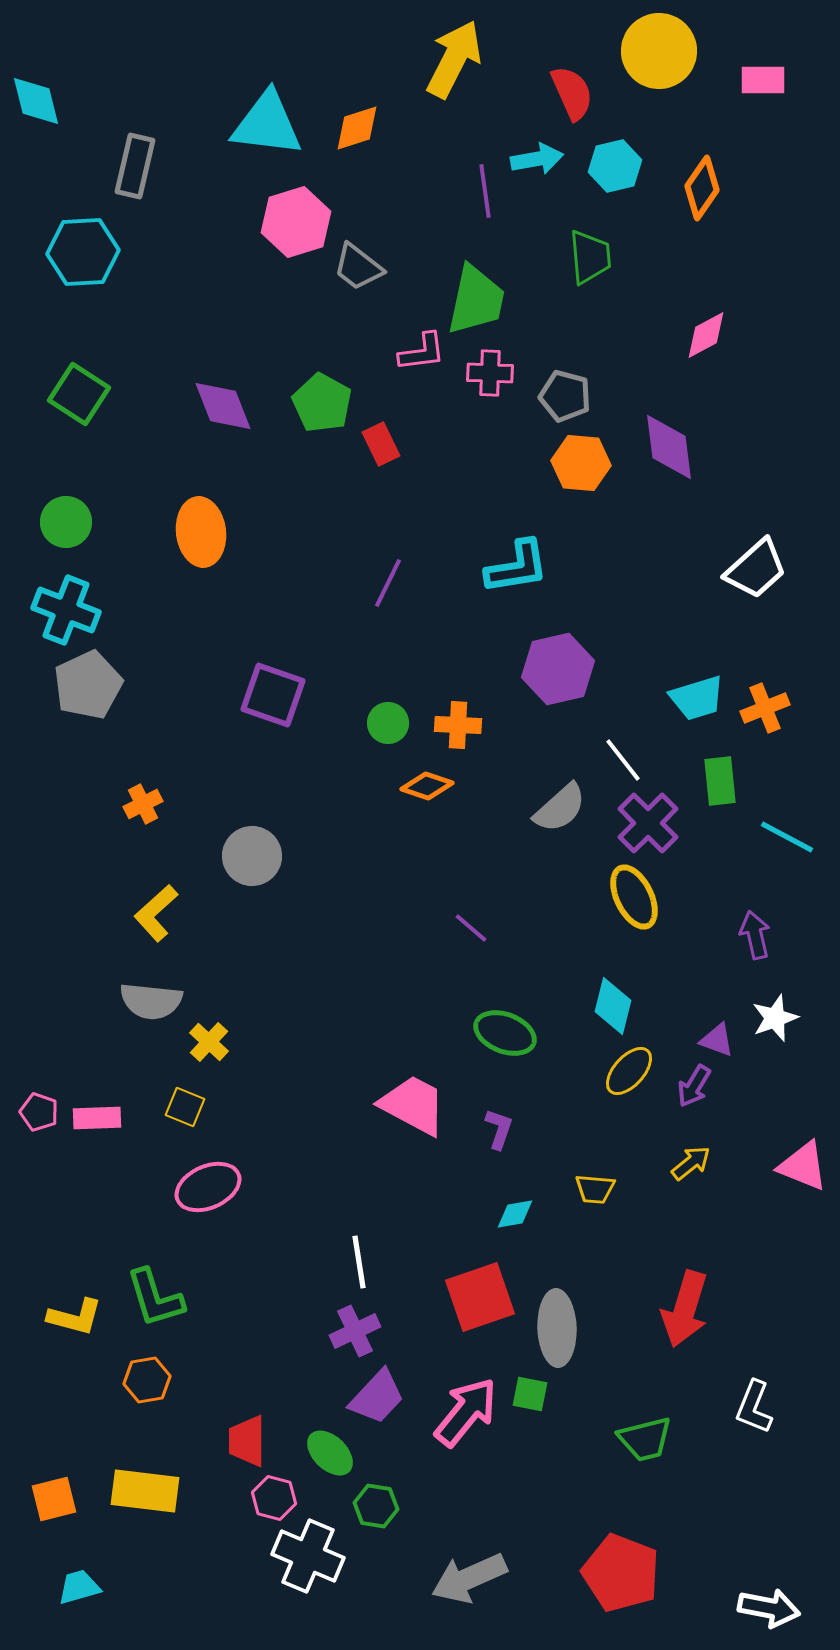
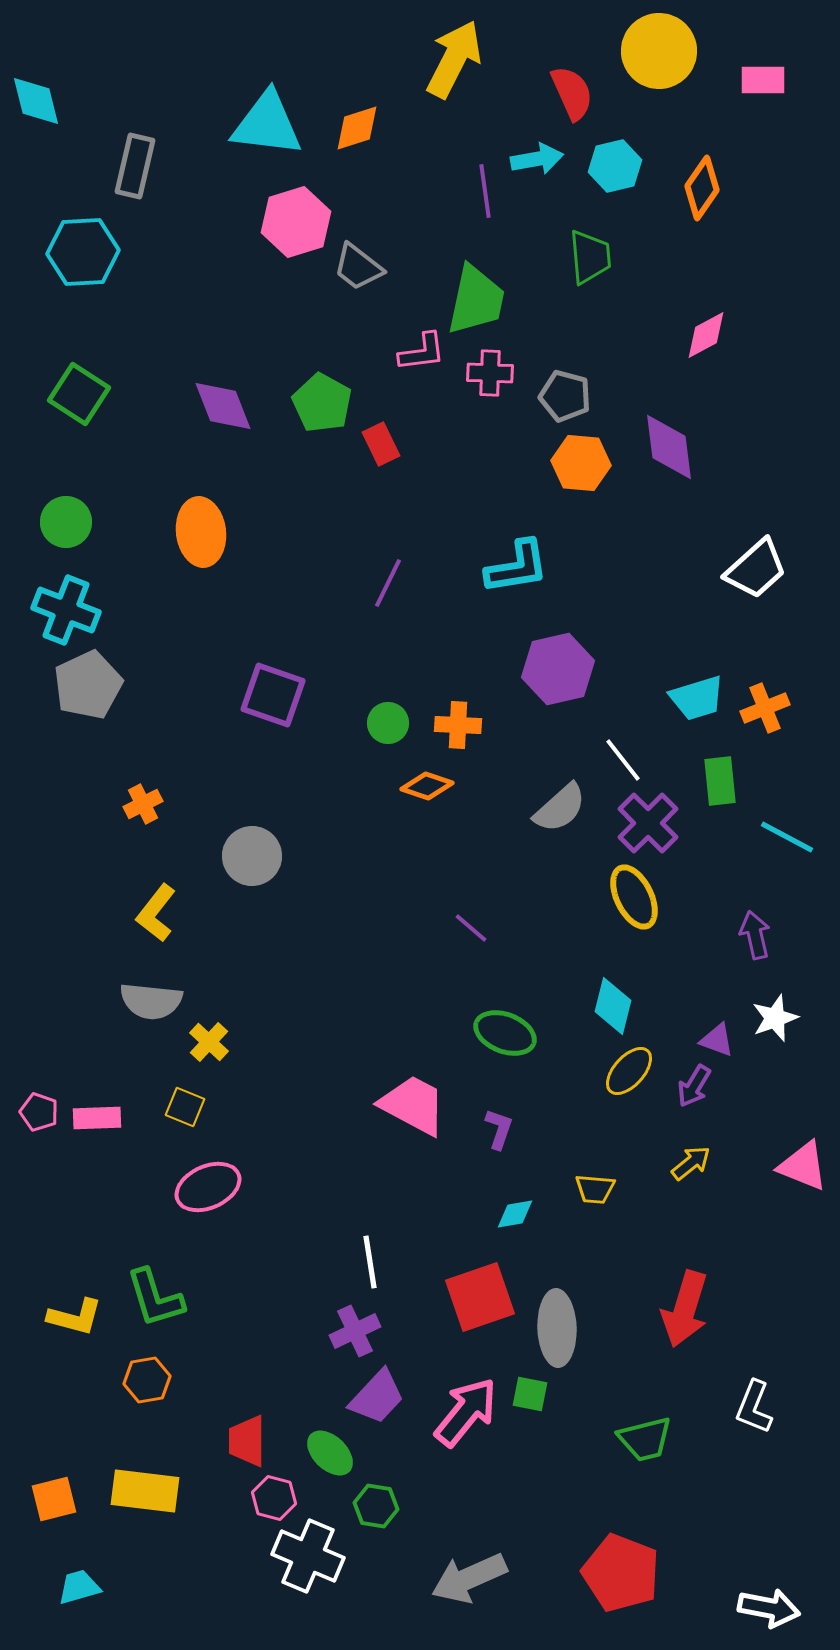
yellow L-shape at (156, 913): rotated 10 degrees counterclockwise
white line at (359, 1262): moved 11 px right
